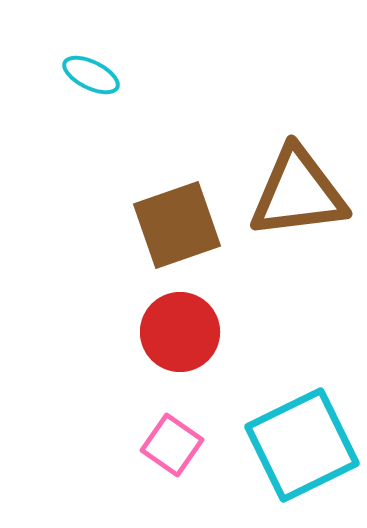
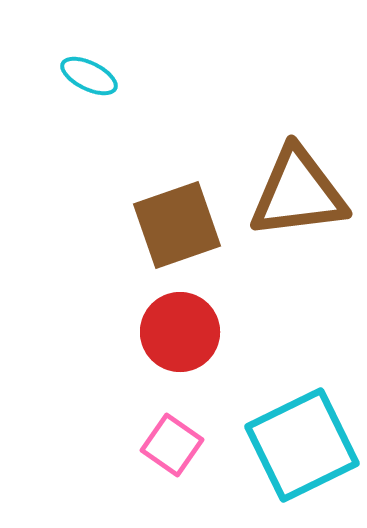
cyan ellipse: moved 2 px left, 1 px down
